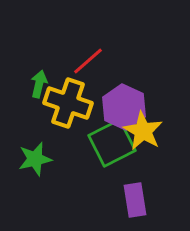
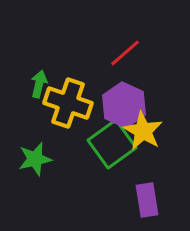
red line: moved 37 px right, 8 px up
purple hexagon: moved 2 px up
green square: moved 1 px down; rotated 9 degrees counterclockwise
purple rectangle: moved 12 px right
